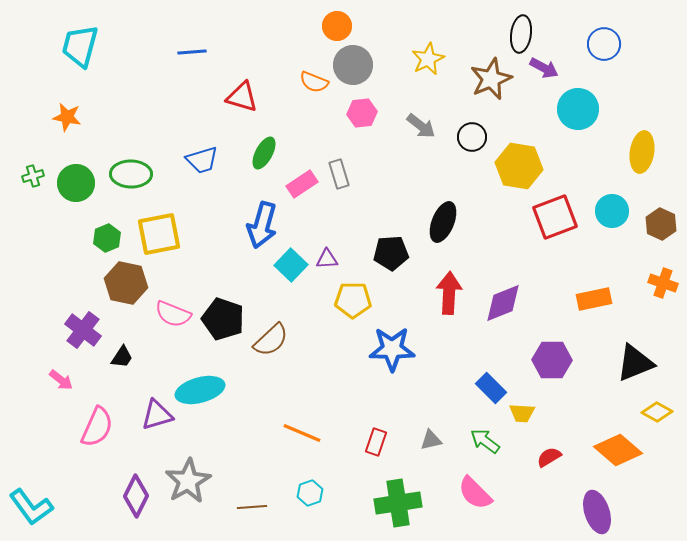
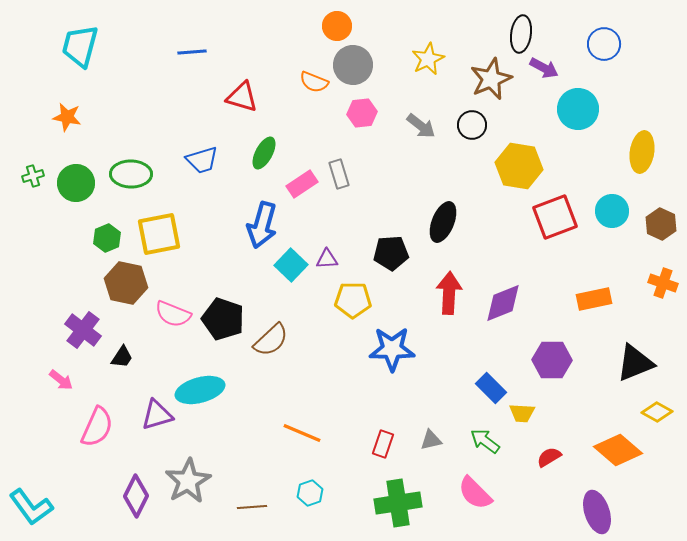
black circle at (472, 137): moved 12 px up
red rectangle at (376, 442): moved 7 px right, 2 px down
